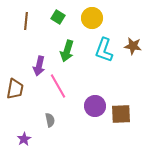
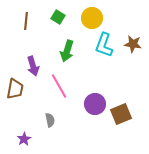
brown star: moved 2 px up
cyan L-shape: moved 5 px up
purple arrow: moved 6 px left; rotated 30 degrees counterclockwise
pink line: moved 1 px right
purple circle: moved 2 px up
brown square: rotated 20 degrees counterclockwise
